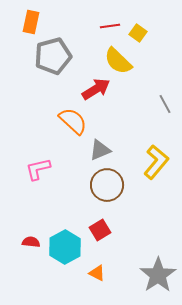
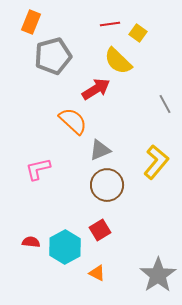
orange rectangle: rotated 10 degrees clockwise
red line: moved 2 px up
